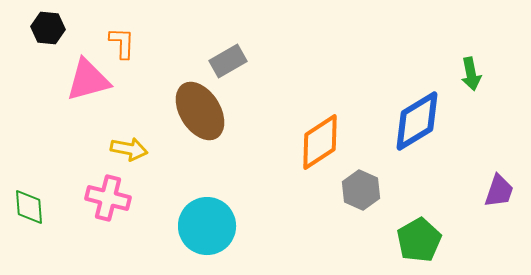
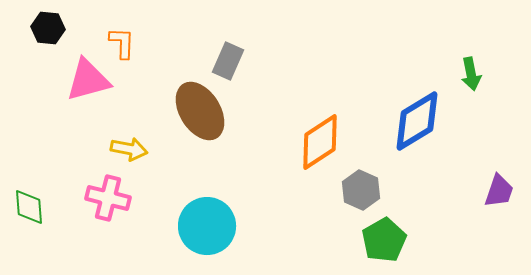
gray rectangle: rotated 36 degrees counterclockwise
green pentagon: moved 35 px left
